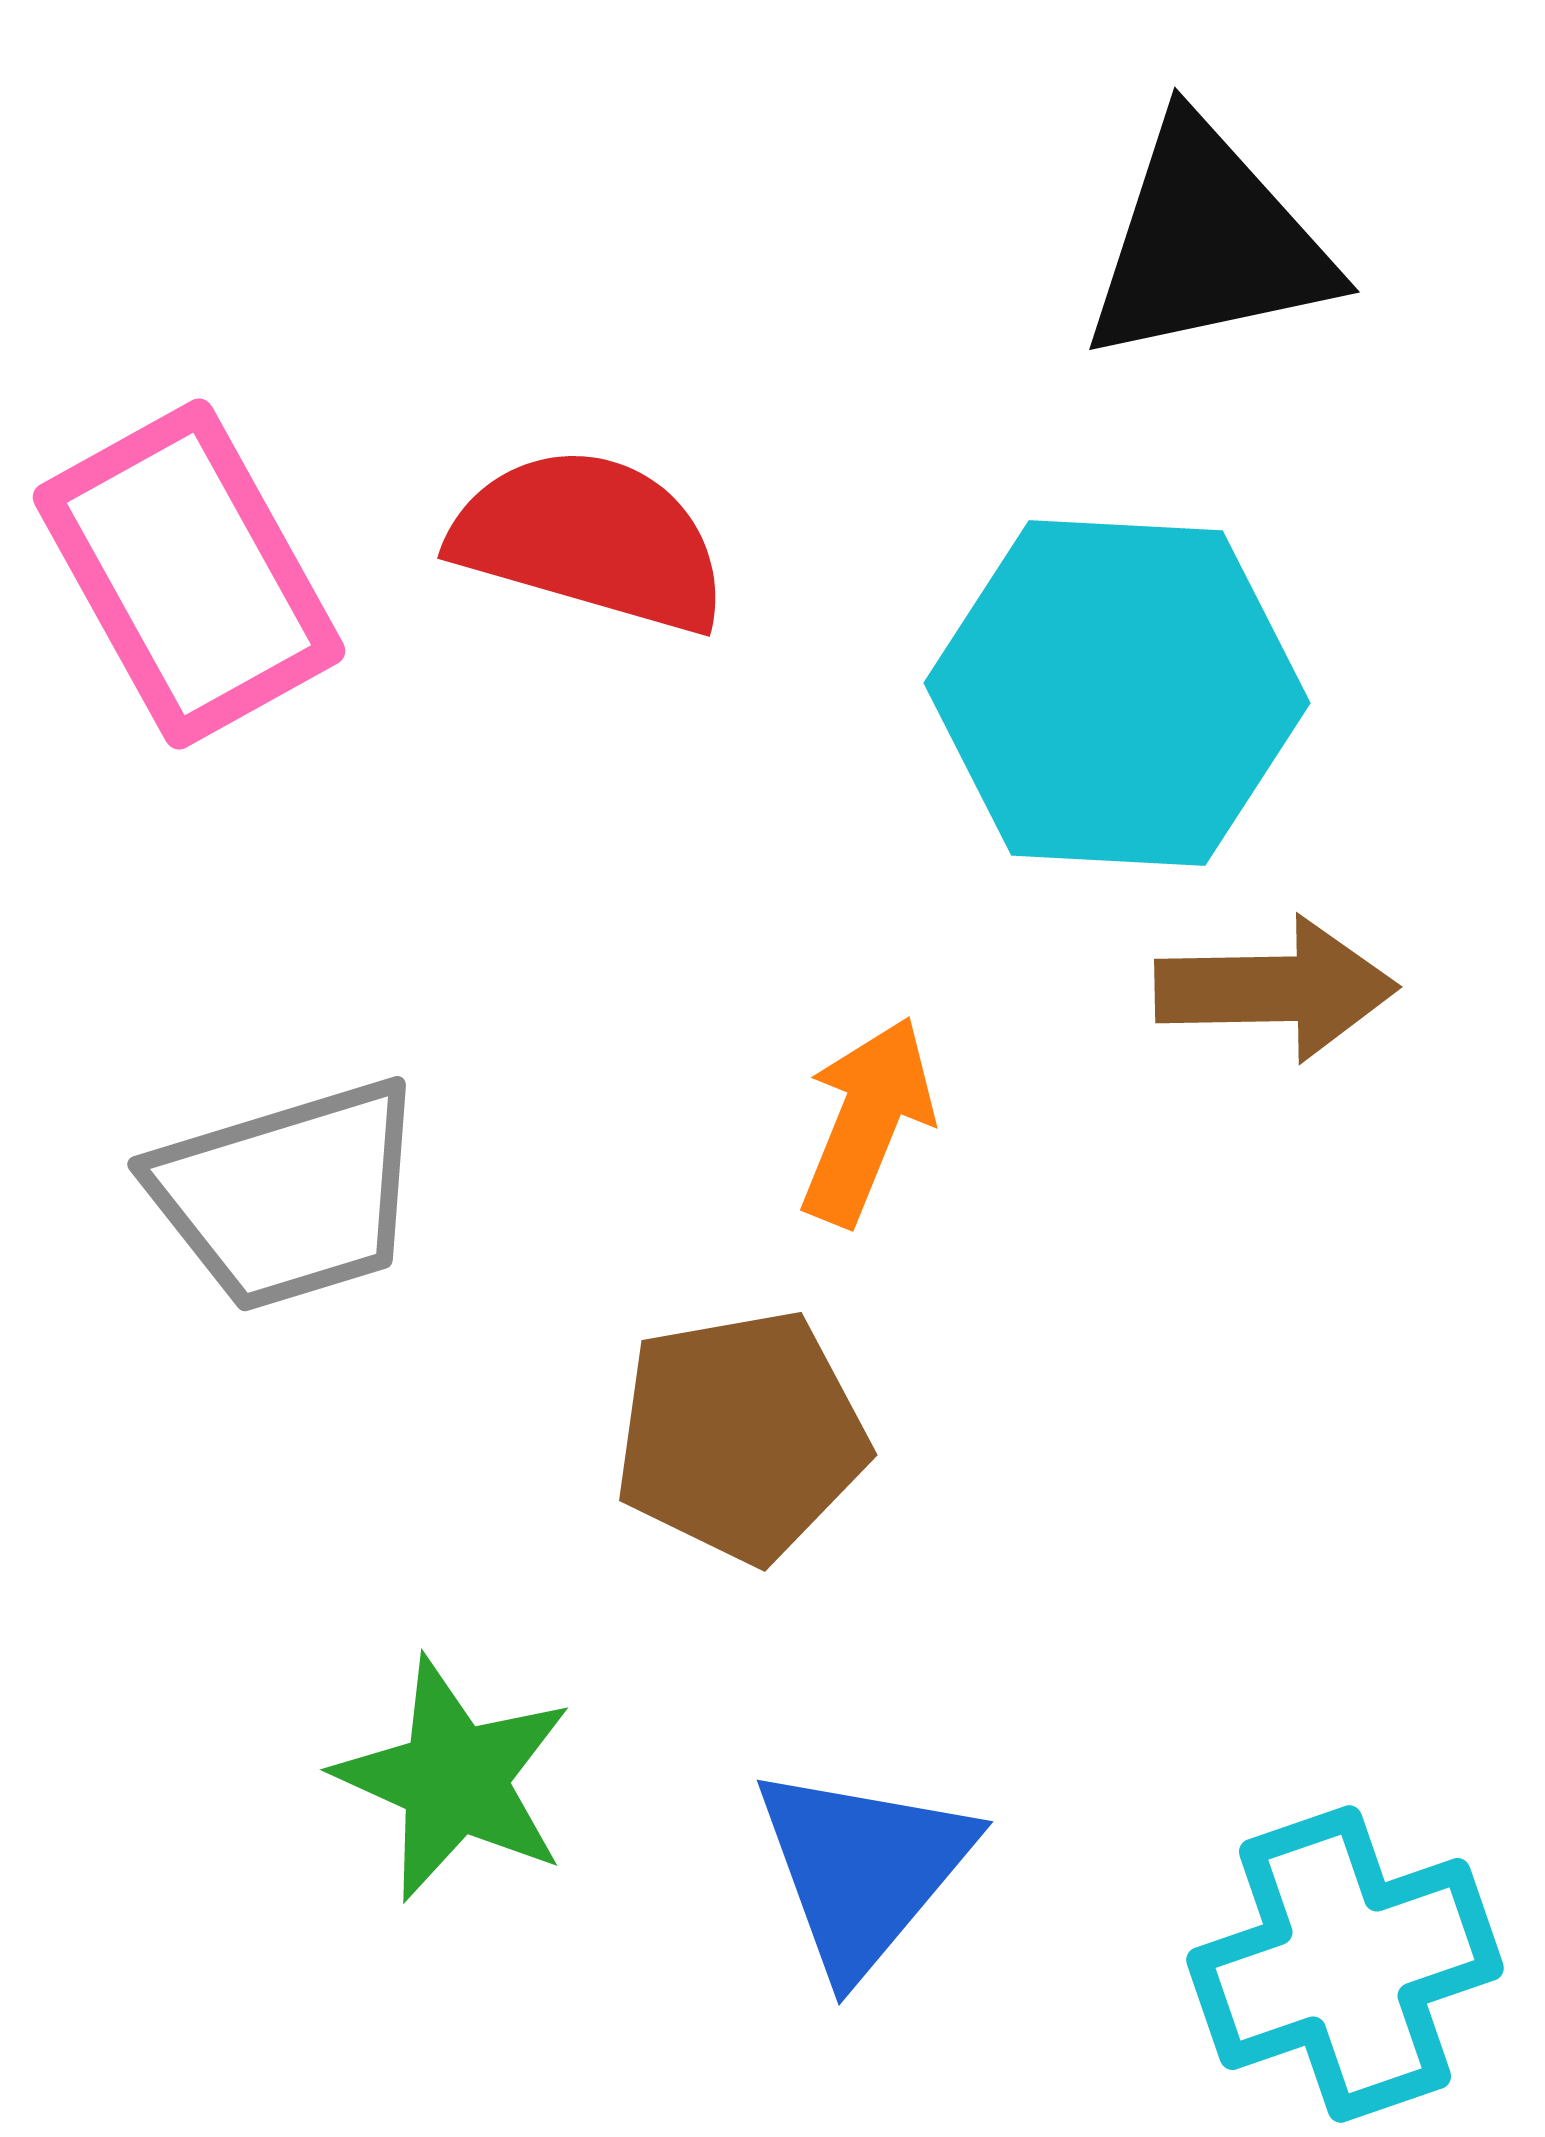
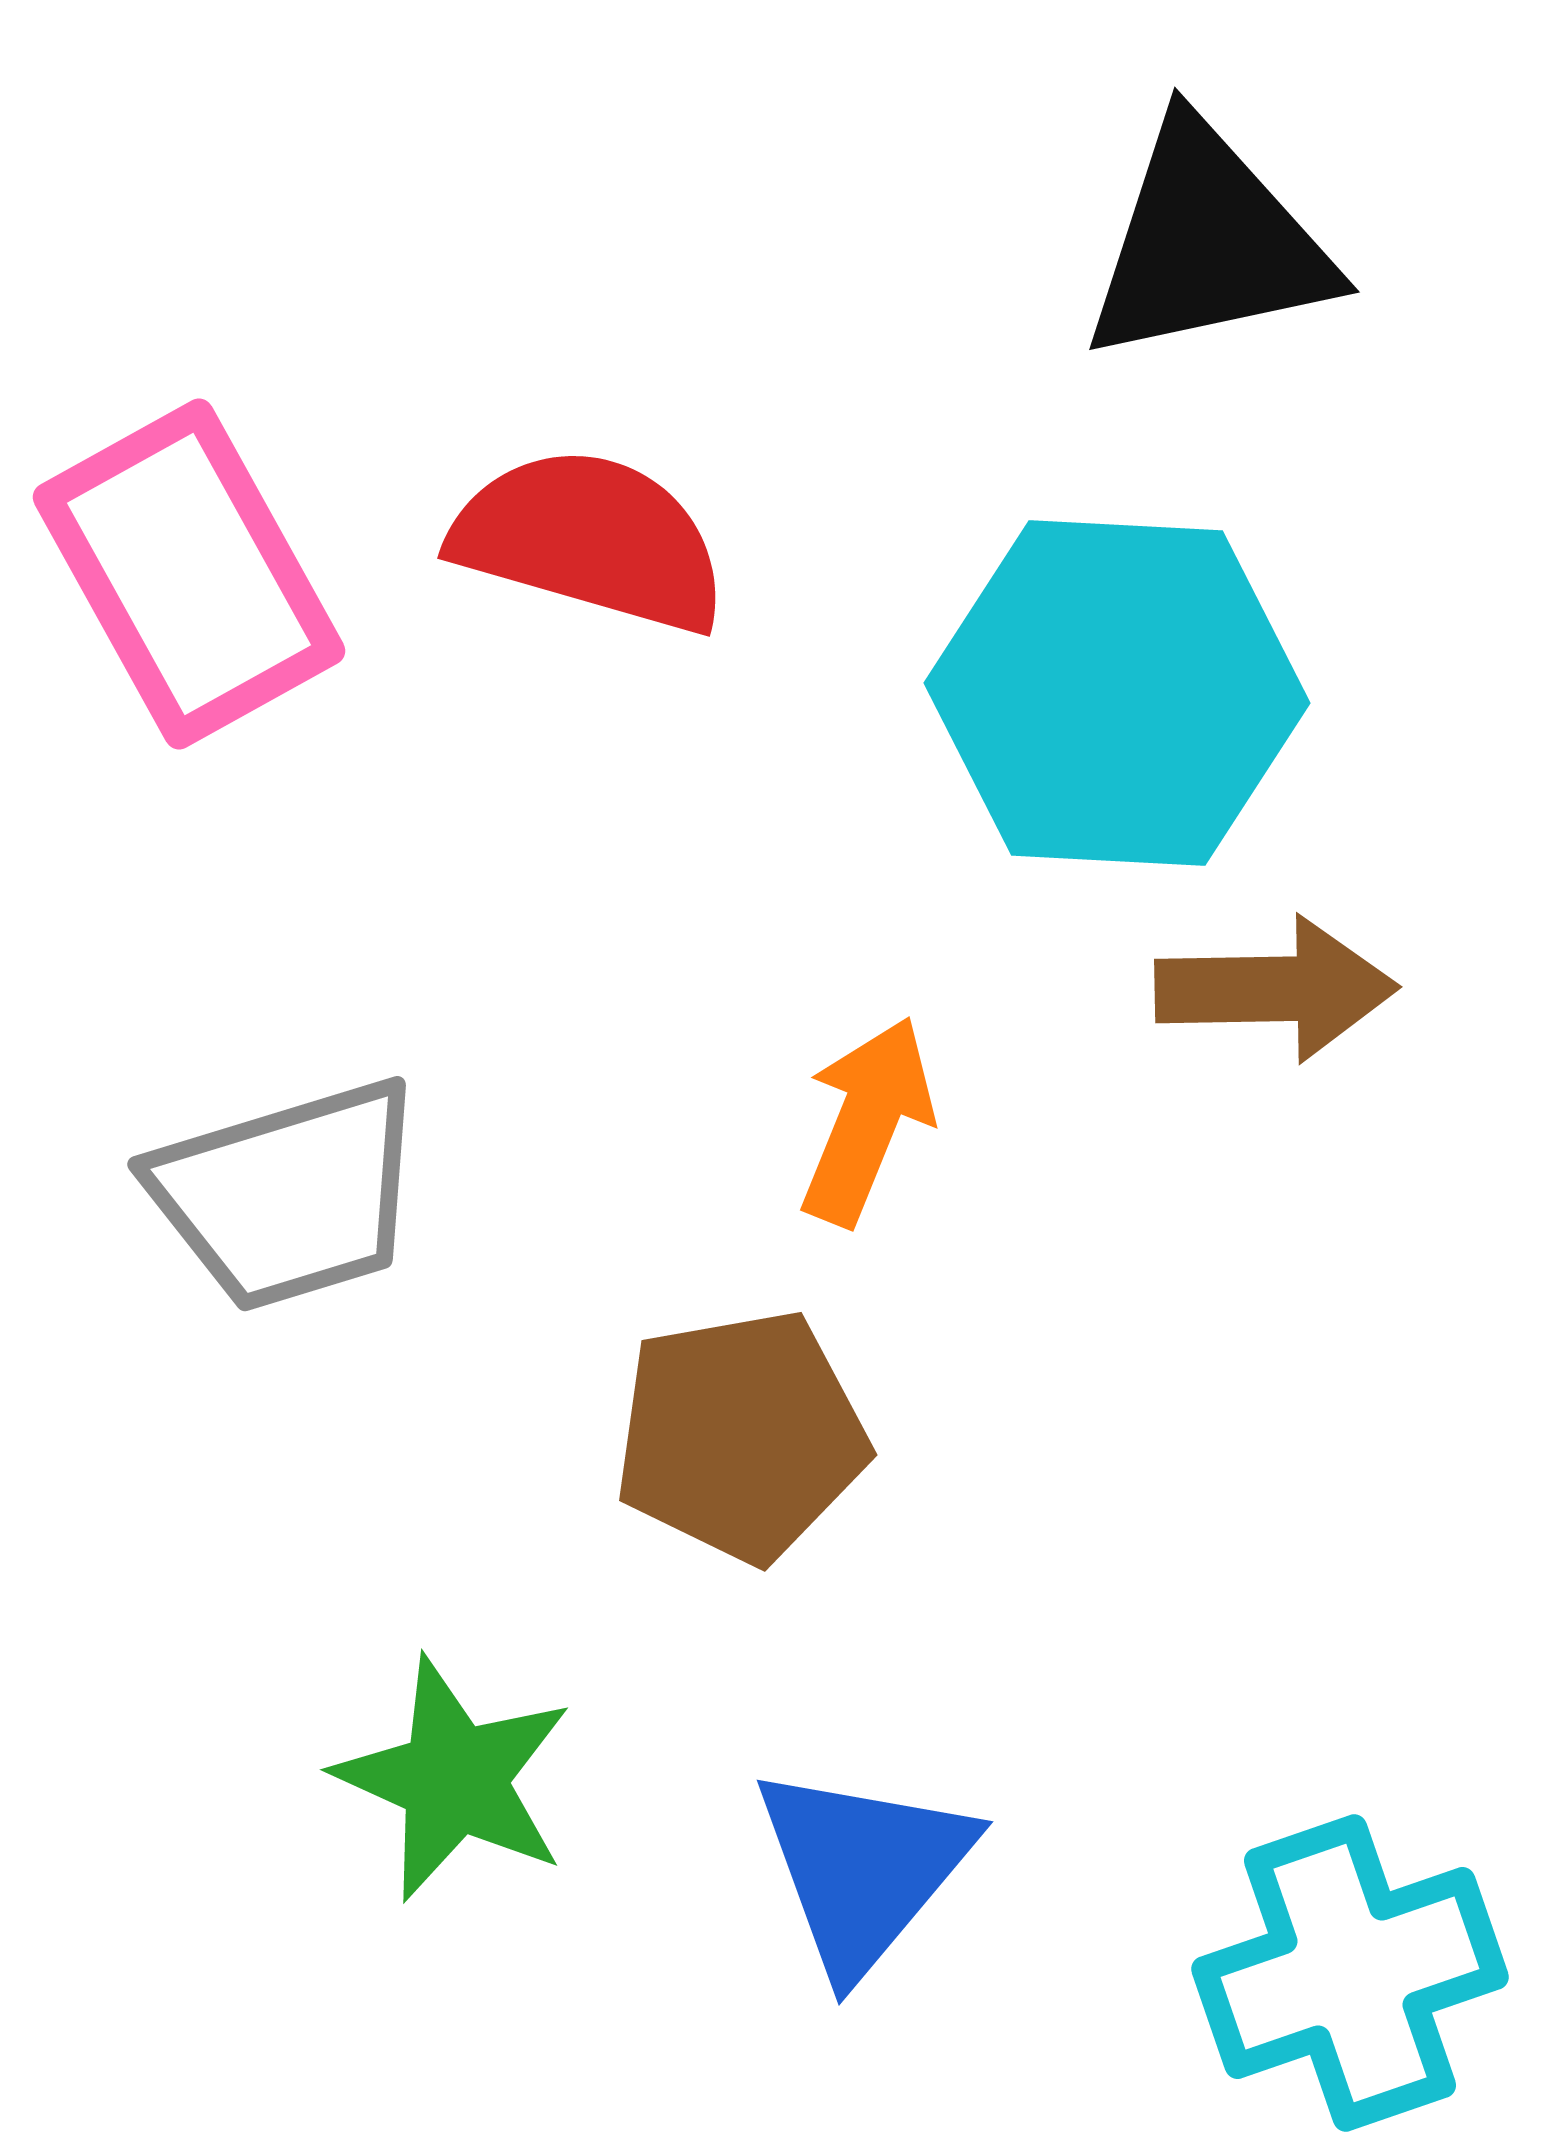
cyan cross: moved 5 px right, 9 px down
